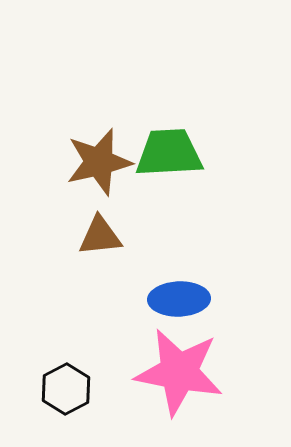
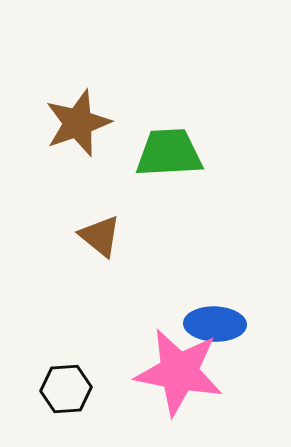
brown star: moved 21 px left, 39 px up; rotated 6 degrees counterclockwise
brown triangle: rotated 45 degrees clockwise
blue ellipse: moved 36 px right, 25 px down; rotated 4 degrees clockwise
black hexagon: rotated 24 degrees clockwise
